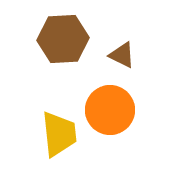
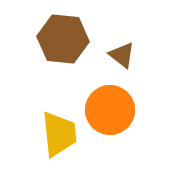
brown hexagon: rotated 9 degrees clockwise
brown triangle: rotated 12 degrees clockwise
